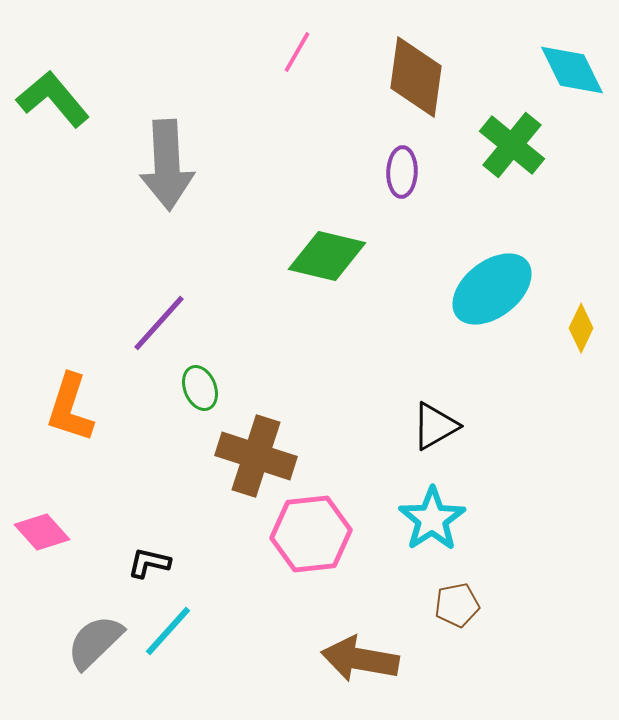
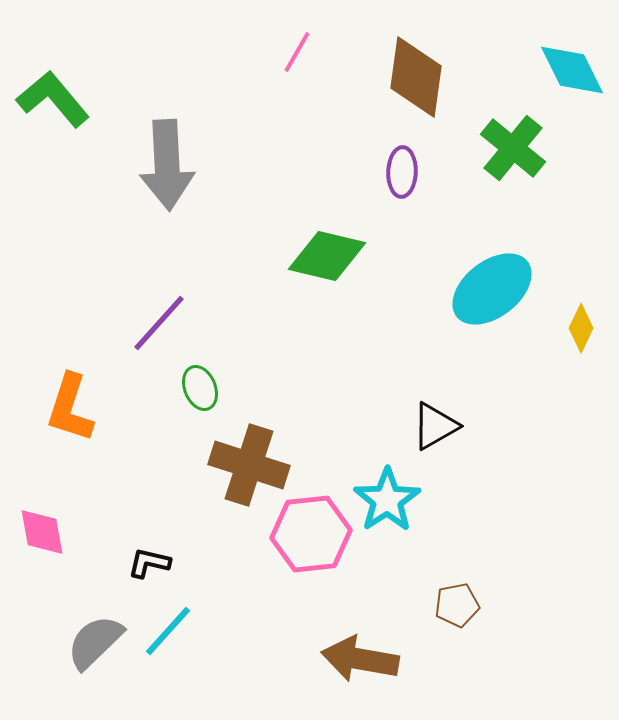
green cross: moved 1 px right, 3 px down
brown cross: moved 7 px left, 9 px down
cyan star: moved 45 px left, 19 px up
pink diamond: rotated 32 degrees clockwise
